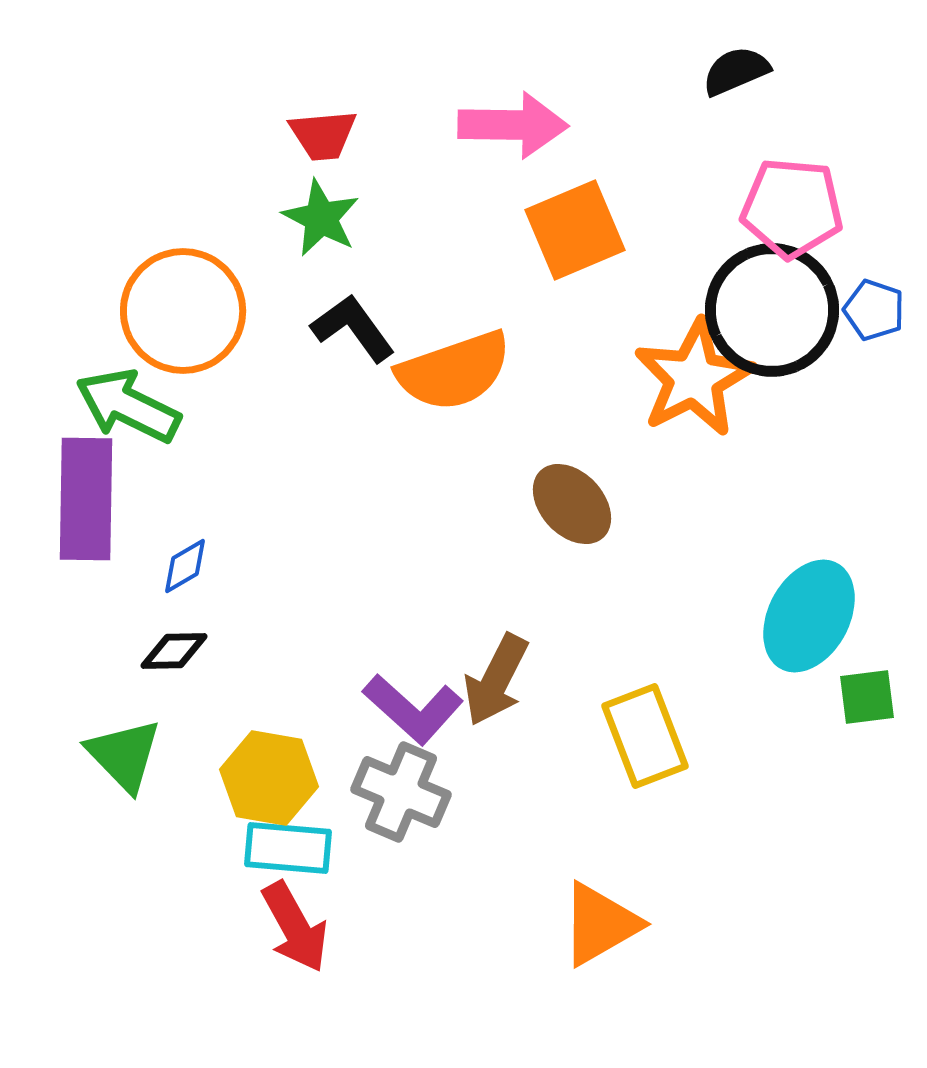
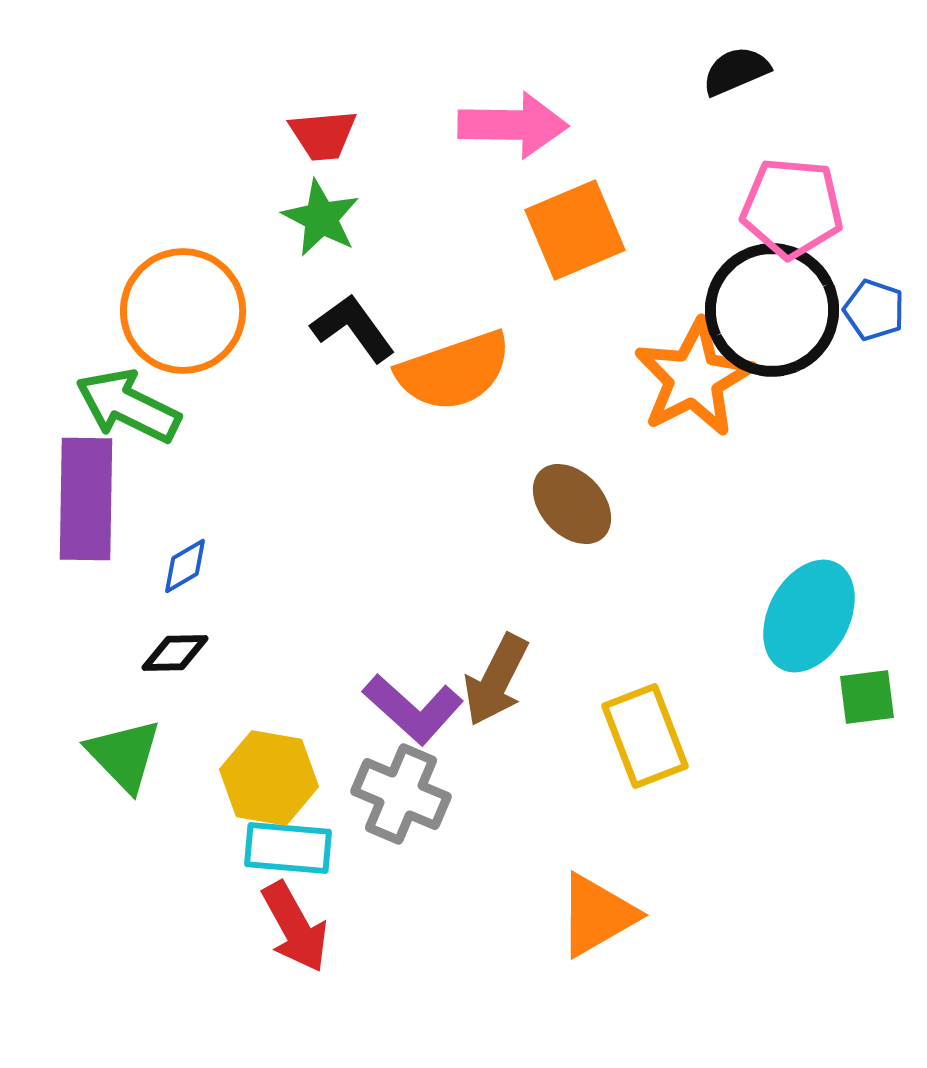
black diamond: moved 1 px right, 2 px down
gray cross: moved 2 px down
orange triangle: moved 3 px left, 9 px up
